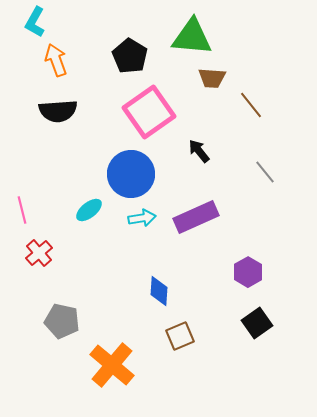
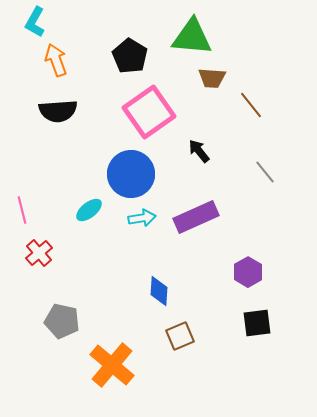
black square: rotated 28 degrees clockwise
